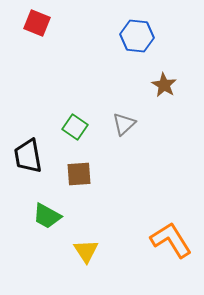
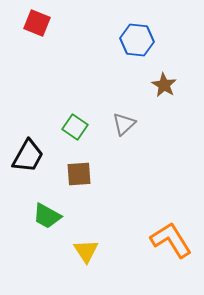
blue hexagon: moved 4 px down
black trapezoid: rotated 141 degrees counterclockwise
